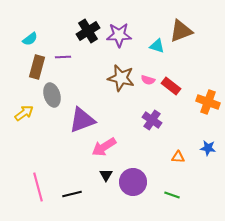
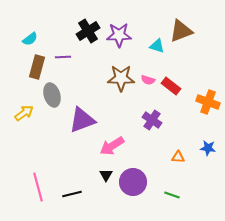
brown star: rotated 12 degrees counterclockwise
pink arrow: moved 8 px right, 1 px up
